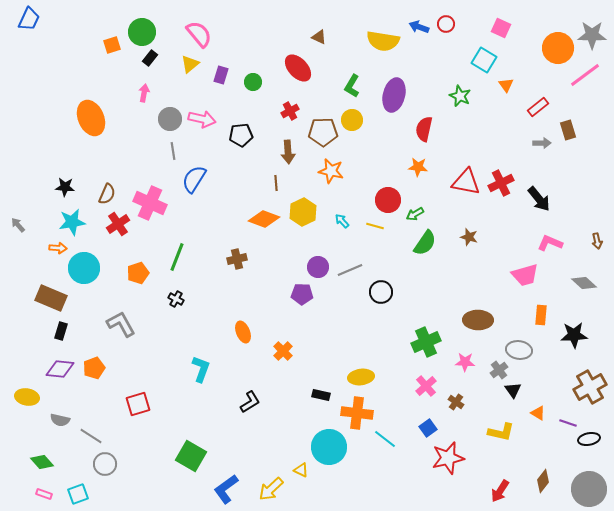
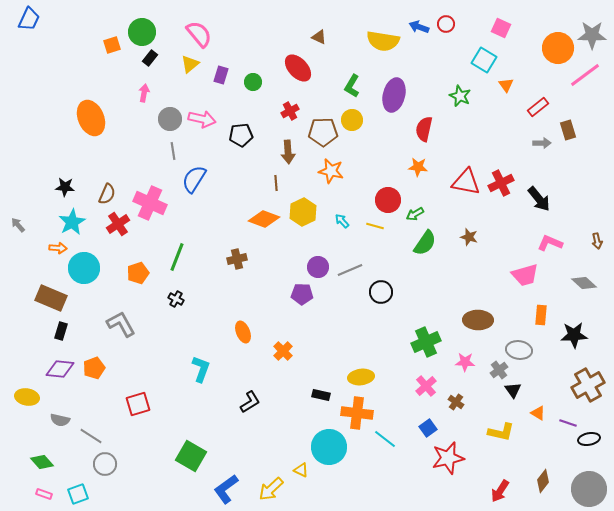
cyan star at (72, 222): rotated 20 degrees counterclockwise
brown cross at (590, 387): moved 2 px left, 2 px up
